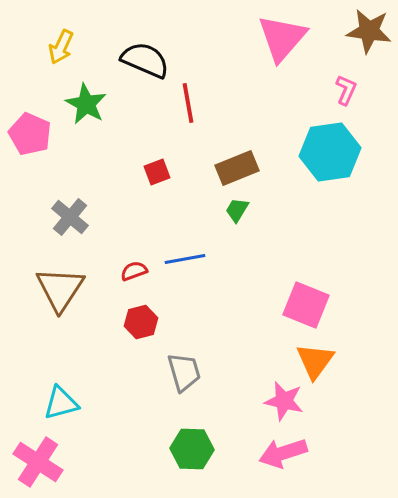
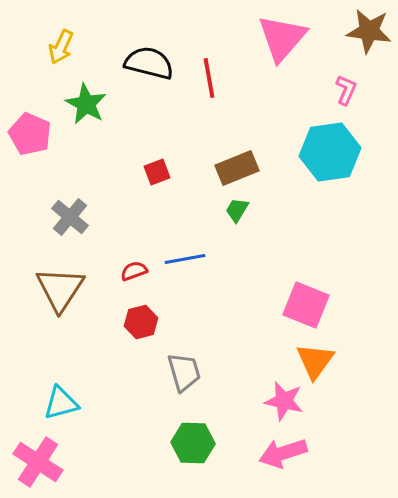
black semicircle: moved 4 px right, 3 px down; rotated 9 degrees counterclockwise
red line: moved 21 px right, 25 px up
green hexagon: moved 1 px right, 6 px up
